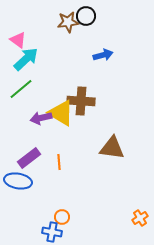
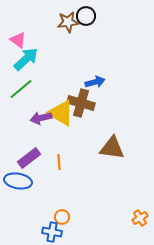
blue arrow: moved 8 px left, 27 px down
brown cross: moved 2 px down; rotated 12 degrees clockwise
